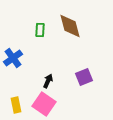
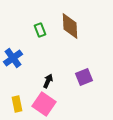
brown diamond: rotated 12 degrees clockwise
green rectangle: rotated 24 degrees counterclockwise
yellow rectangle: moved 1 px right, 1 px up
